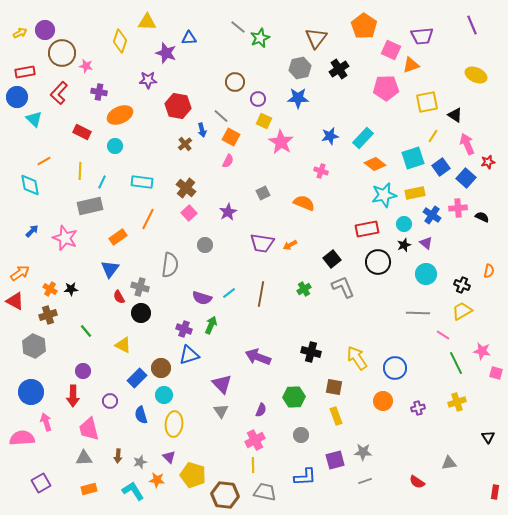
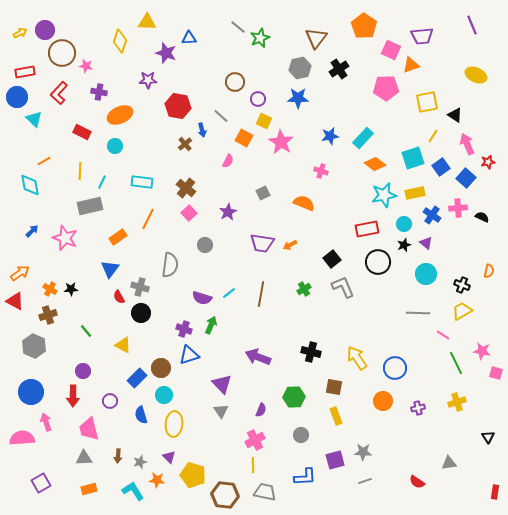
orange square at (231, 137): moved 13 px right, 1 px down
